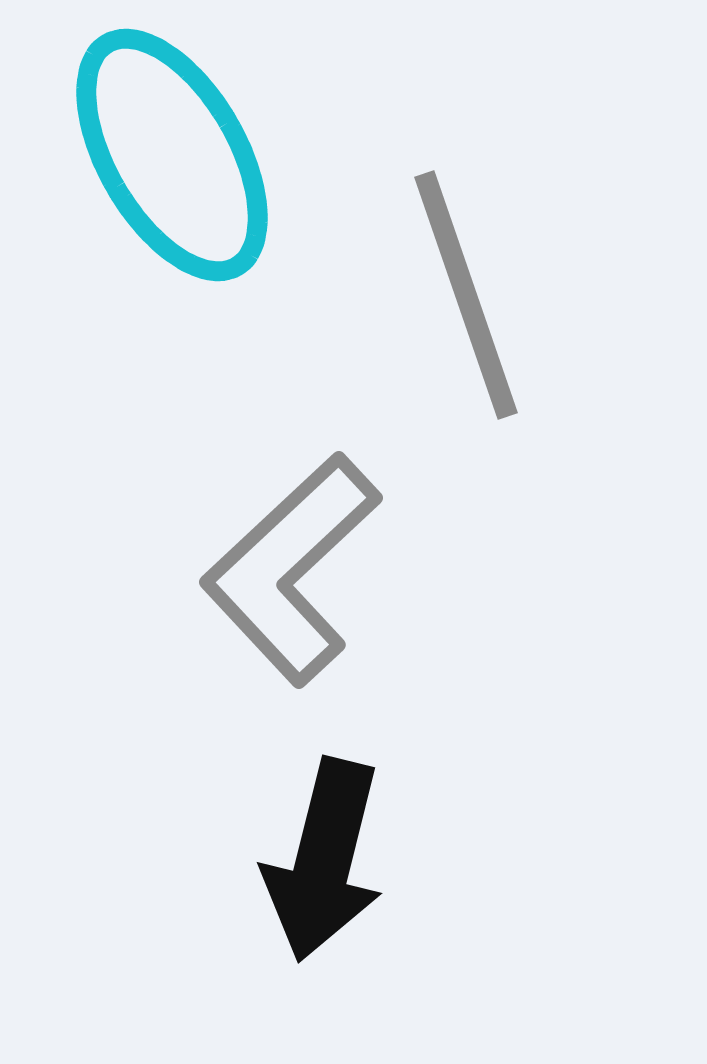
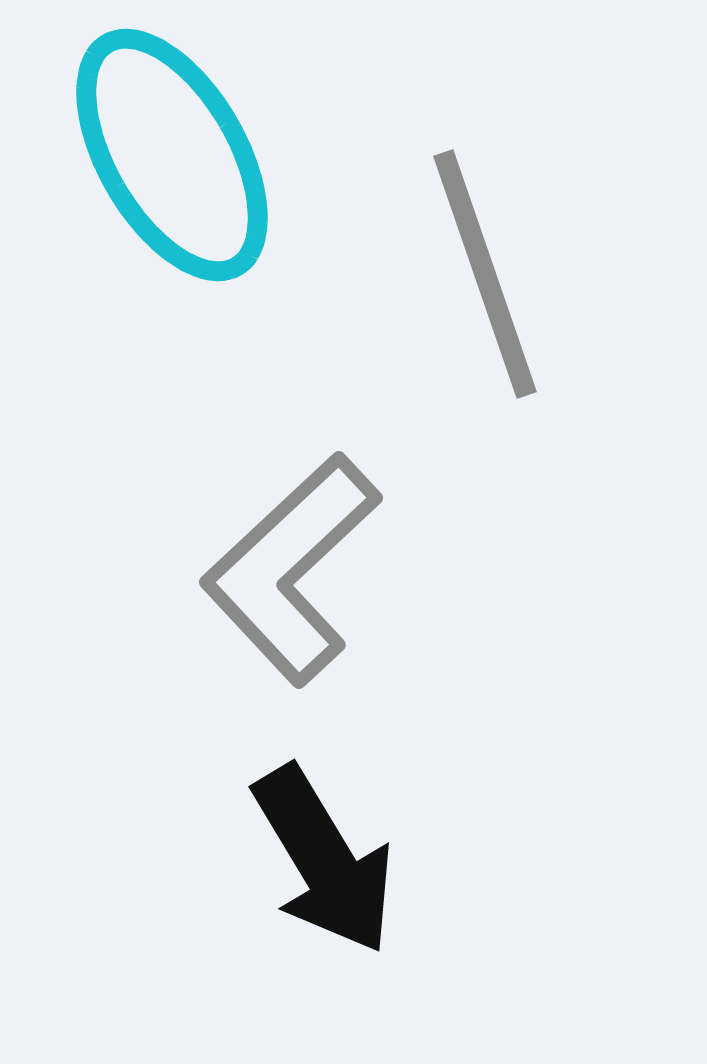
gray line: moved 19 px right, 21 px up
black arrow: rotated 45 degrees counterclockwise
